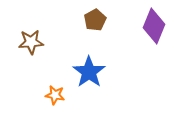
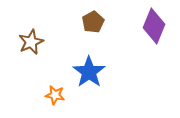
brown pentagon: moved 2 px left, 2 px down
brown star: rotated 20 degrees counterclockwise
